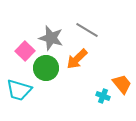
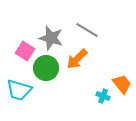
pink square: rotated 12 degrees counterclockwise
